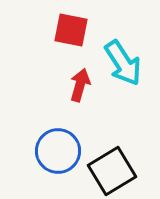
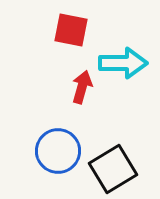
cyan arrow: rotated 57 degrees counterclockwise
red arrow: moved 2 px right, 2 px down
black square: moved 1 px right, 2 px up
